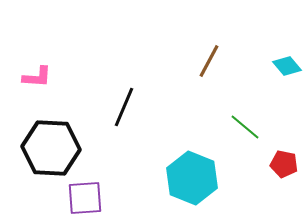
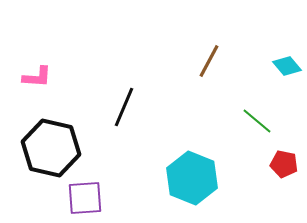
green line: moved 12 px right, 6 px up
black hexagon: rotated 10 degrees clockwise
